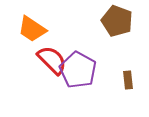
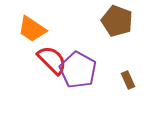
brown rectangle: rotated 18 degrees counterclockwise
